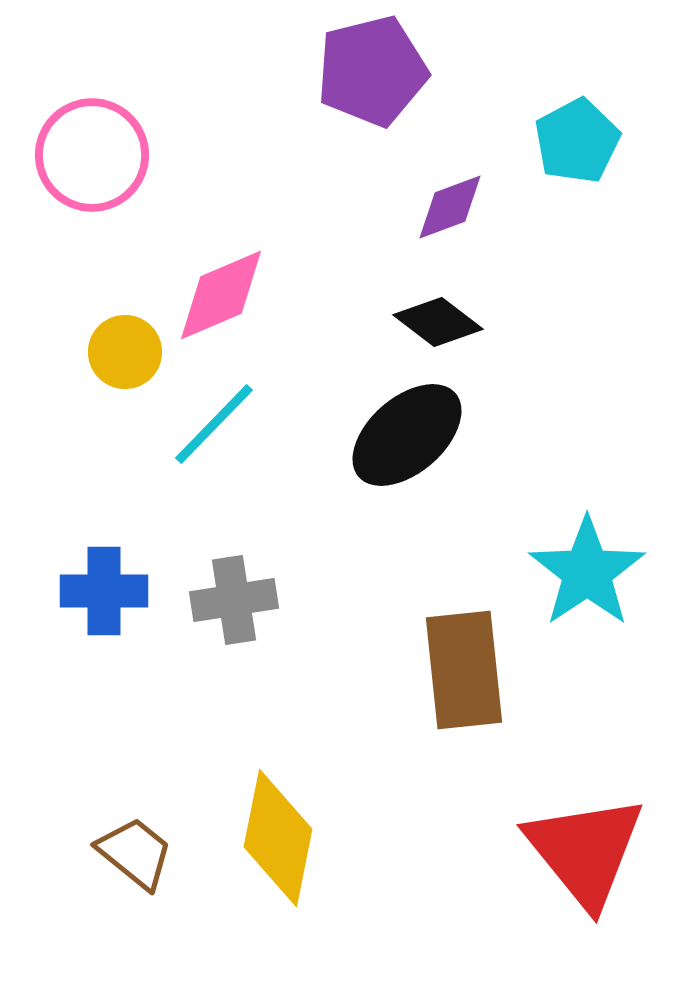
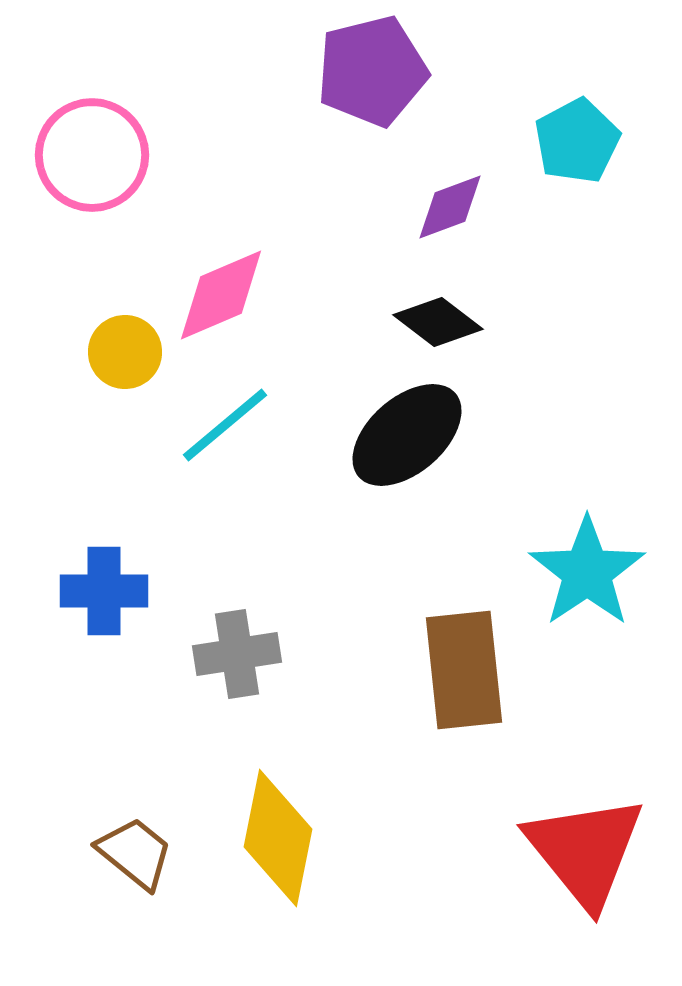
cyan line: moved 11 px right, 1 px down; rotated 6 degrees clockwise
gray cross: moved 3 px right, 54 px down
